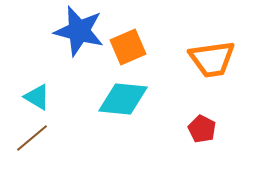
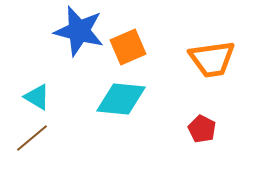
cyan diamond: moved 2 px left
